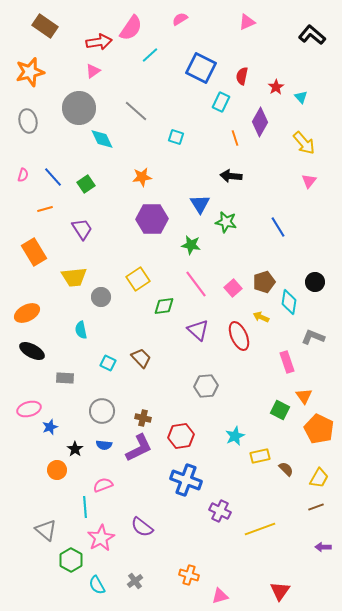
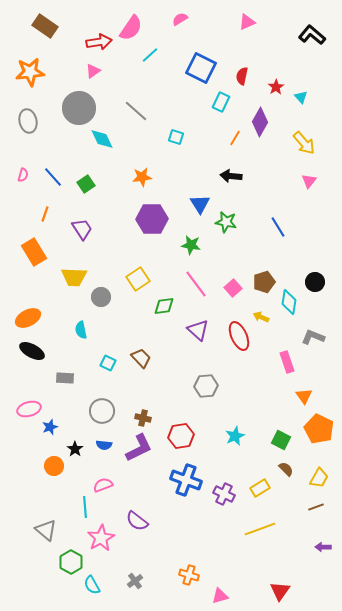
orange star at (30, 72): rotated 8 degrees clockwise
orange line at (235, 138): rotated 49 degrees clockwise
orange line at (45, 209): moved 5 px down; rotated 56 degrees counterclockwise
yellow trapezoid at (74, 277): rotated 8 degrees clockwise
orange ellipse at (27, 313): moved 1 px right, 5 px down
green square at (280, 410): moved 1 px right, 30 px down
yellow rectangle at (260, 456): moved 32 px down; rotated 18 degrees counterclockwise
orange circle at (57, 470): moved 3 px left, 4 px up
purple cross at (220, 511): moved 4 px right, 17 px up
purple semicircle at (142, 527): moved 5 px left, 6 px up
green hexagon at (71, 560): moved 2 px down
cyan semicircle at (97, 585): moved 5 px left
